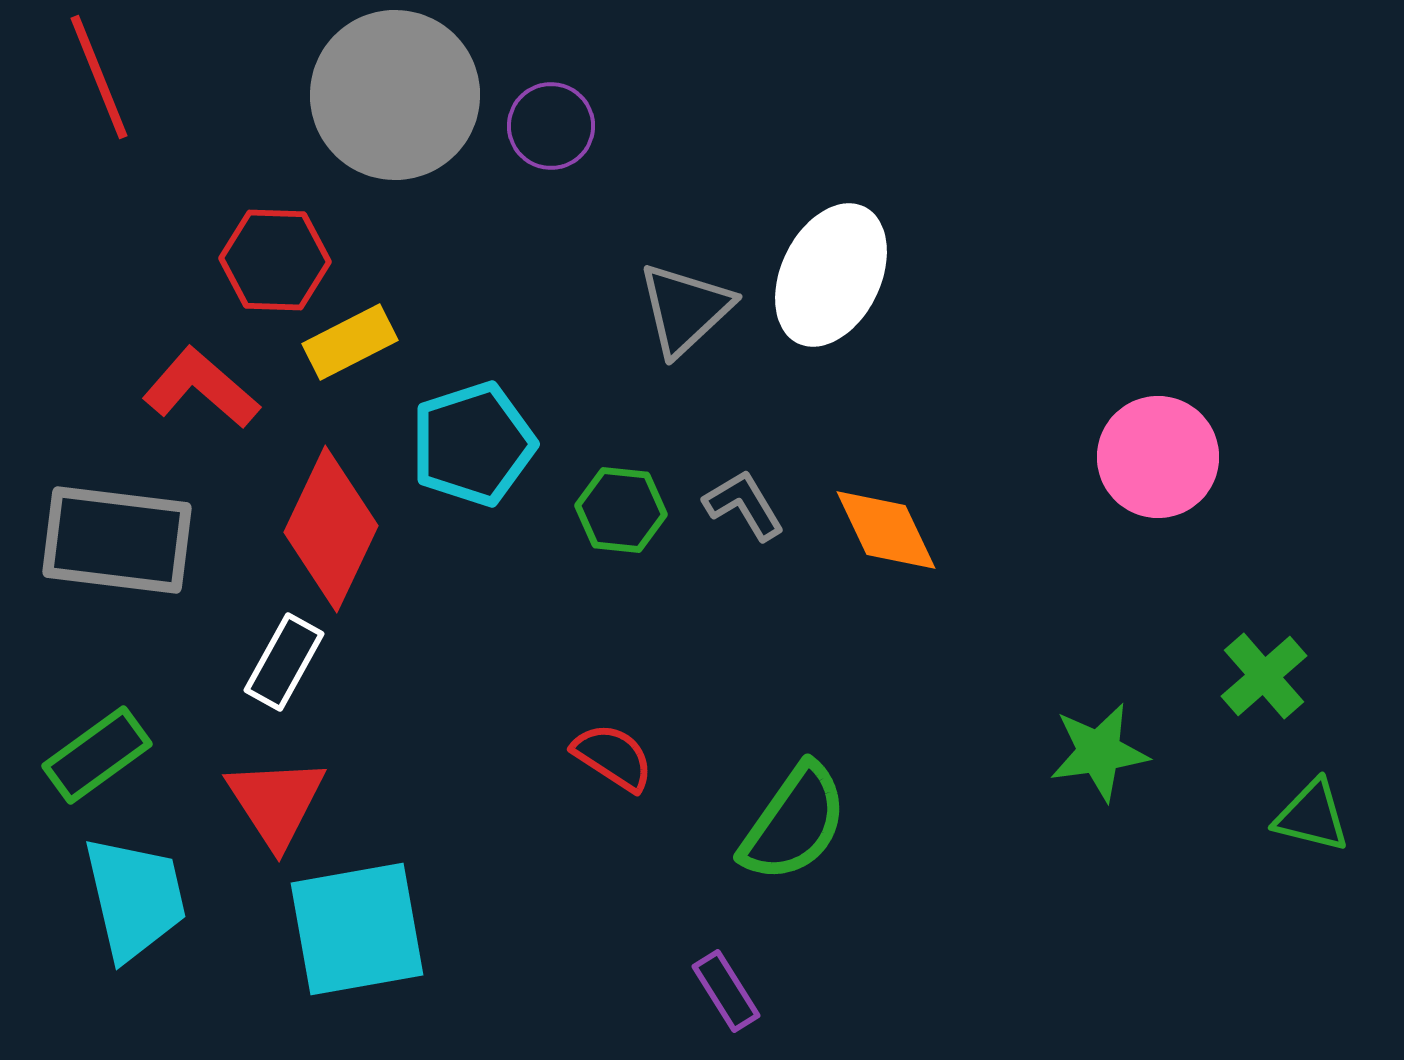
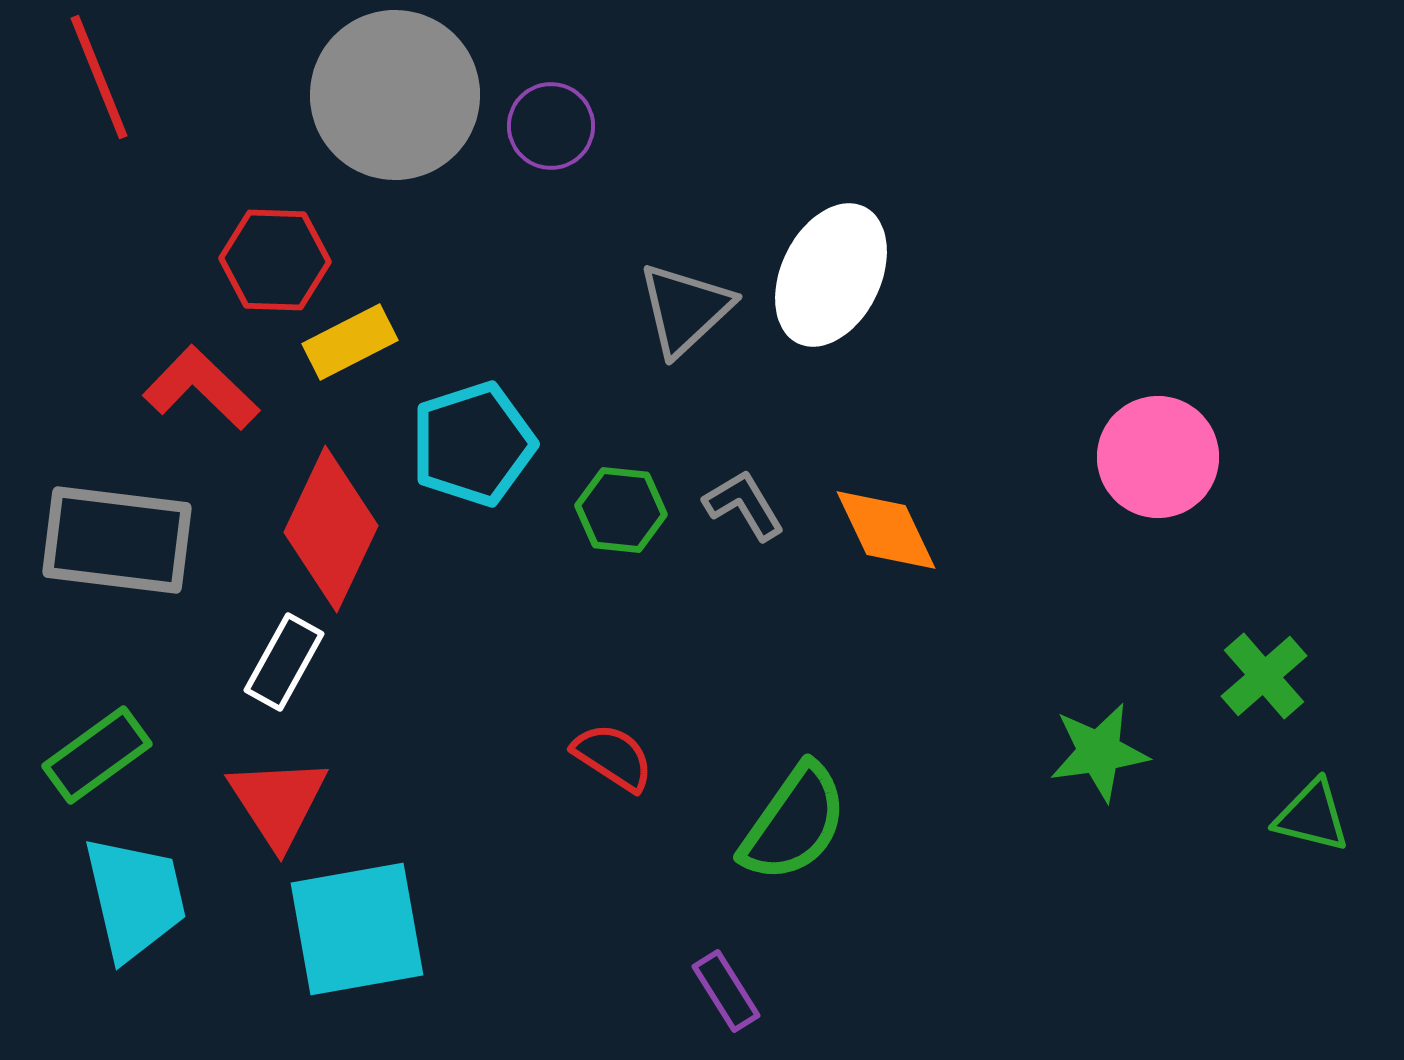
red L-shape: rotated 3 degrees clockwise
red triangle: moved 2 px right
